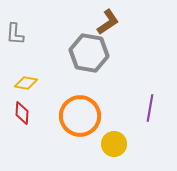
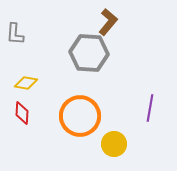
brown L-shape: rotated 16 degrees counterclockwise
gray hexagon: rotated 6 degrees counterclockwise
